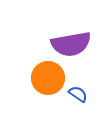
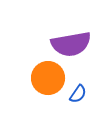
blue semicircle: rotated 90 degrees clockwise
